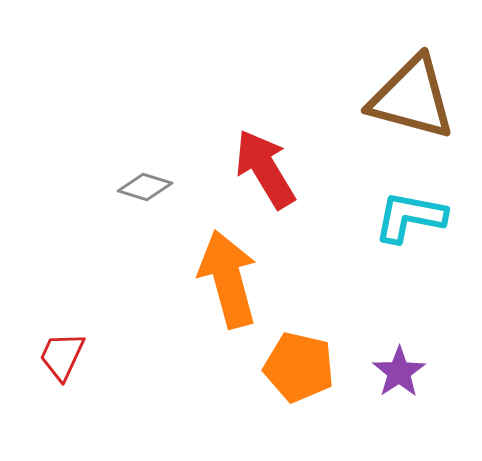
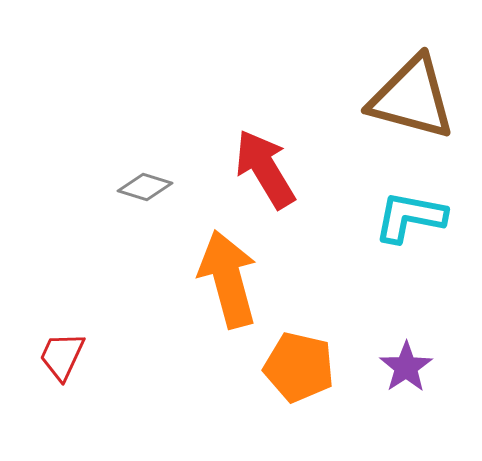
purple star: moved 7 px right, 5 px up
